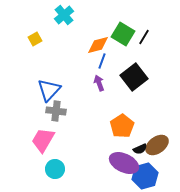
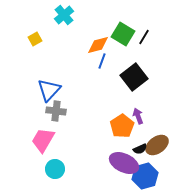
purple arrow: moved 39 px right, 33 px down
